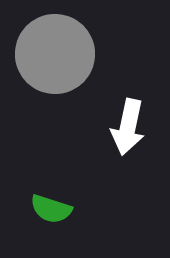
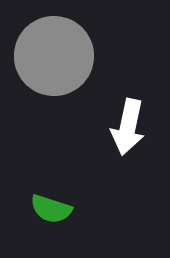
gray circle: moved 1 px left, 2 px down
